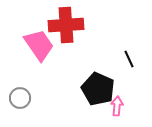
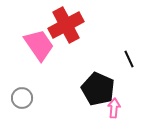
red cross: rotated 24 degrees counterclockwise
gray circle: moved 2 px right
pink arrow: moved 3 px left, 2 px down
